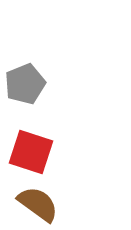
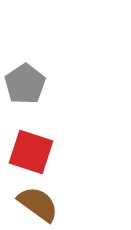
gray pentagon: rotated 12 degrees counterclockwise
